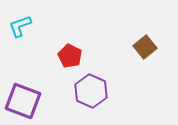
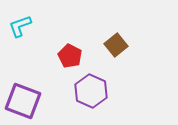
brown square: moved 29 px left, 2 px up
